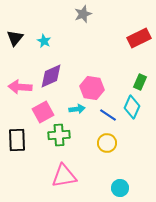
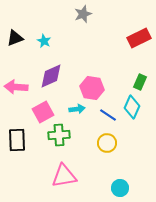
black triangle: rotated 30 degrees clockwise
pink arrow: moved 4 px left
